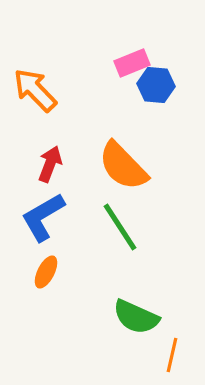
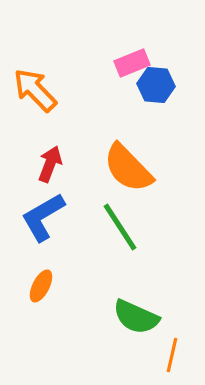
orange semicircle: moved 5 px right, 2 px down
orange ellipse: moved 5 px left, 14 px down
